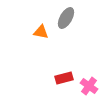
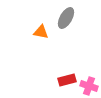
red rectangle: moved 3 px right, 2 px down
pink cross: rotated 18 degrees counterclockwise
